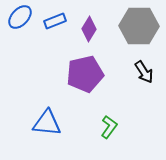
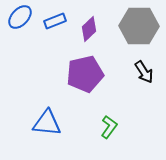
purple diamond: rotated 15 degrees clockwise
